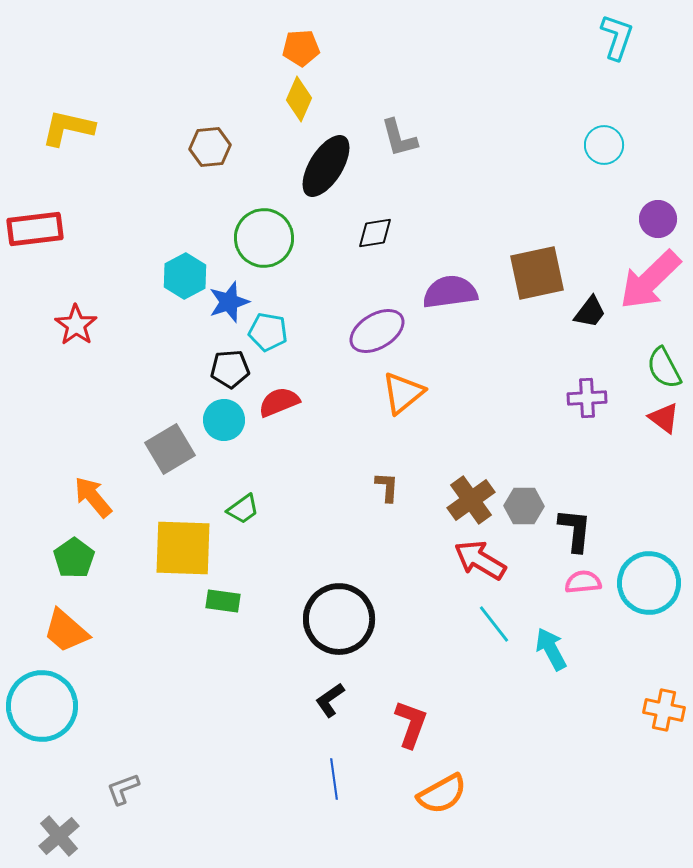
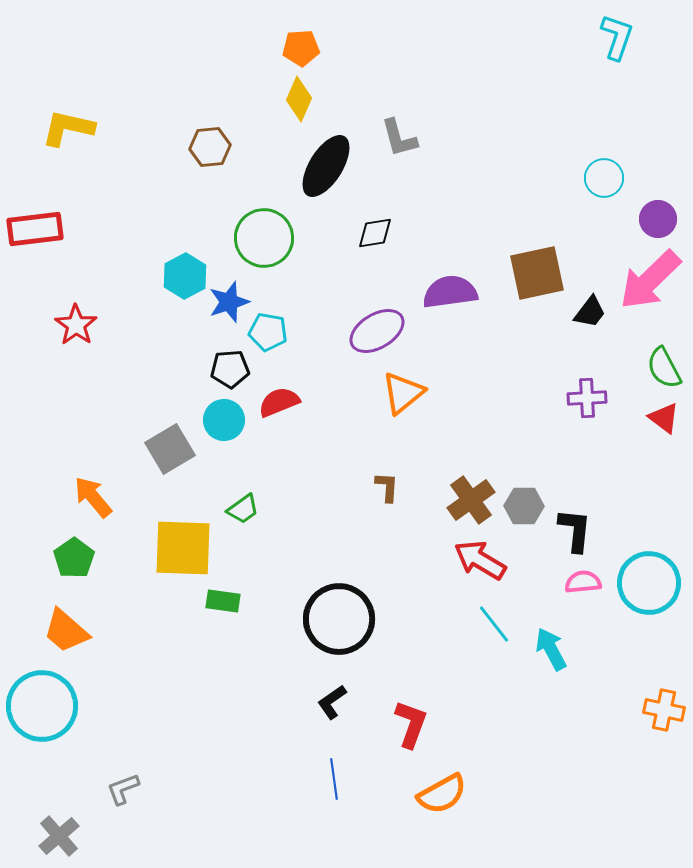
cyan circle at (604, 145): moved 33 px down
black L-shape at (330, 700): moved 2 px right, 2 px down
